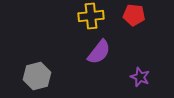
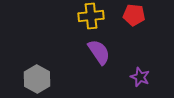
purple semicircle: rotated 72 degrees counterclockwise
gray hexagon: moved 3 px down; rotated 16 degrees counterclockwise
